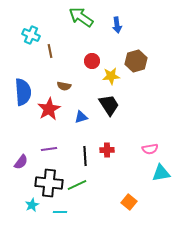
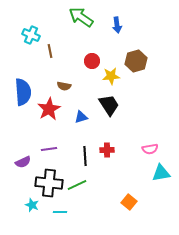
purple semicircle: moved 2 px right; rotated 28 degrees clockwise
cyan star: rotated 24 degrees counterclockwise
